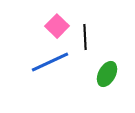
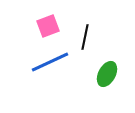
pink square: moved 9 px left; rotated 25 degrees clockwise
black line: rotated 15 degrees clockwise
